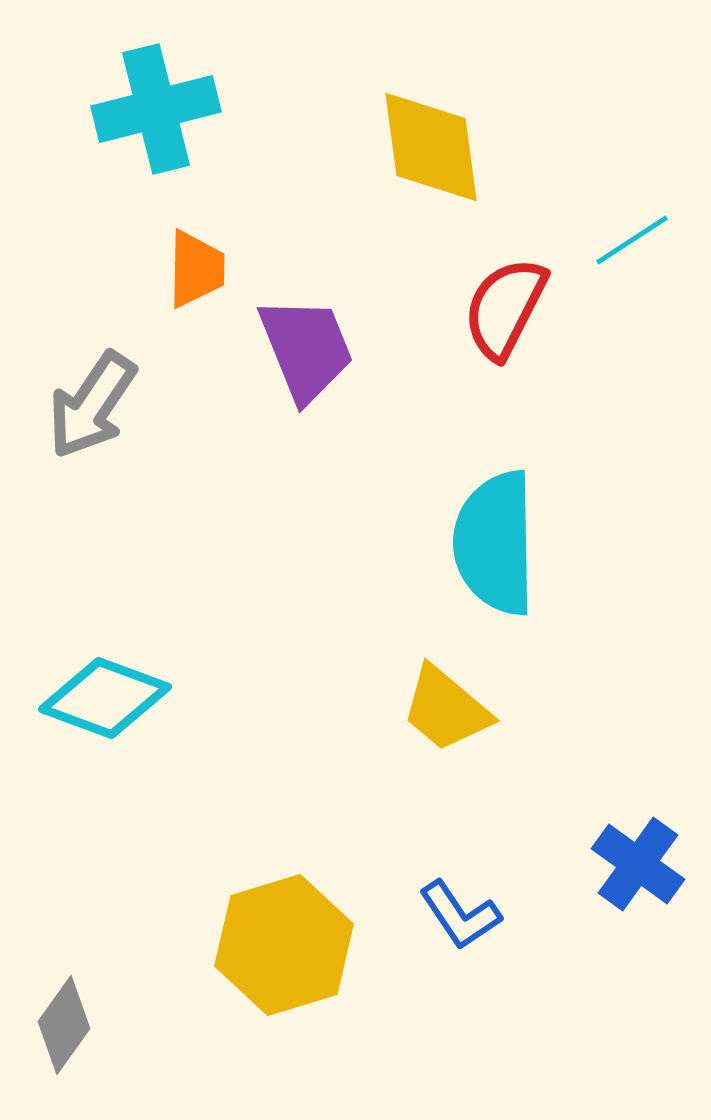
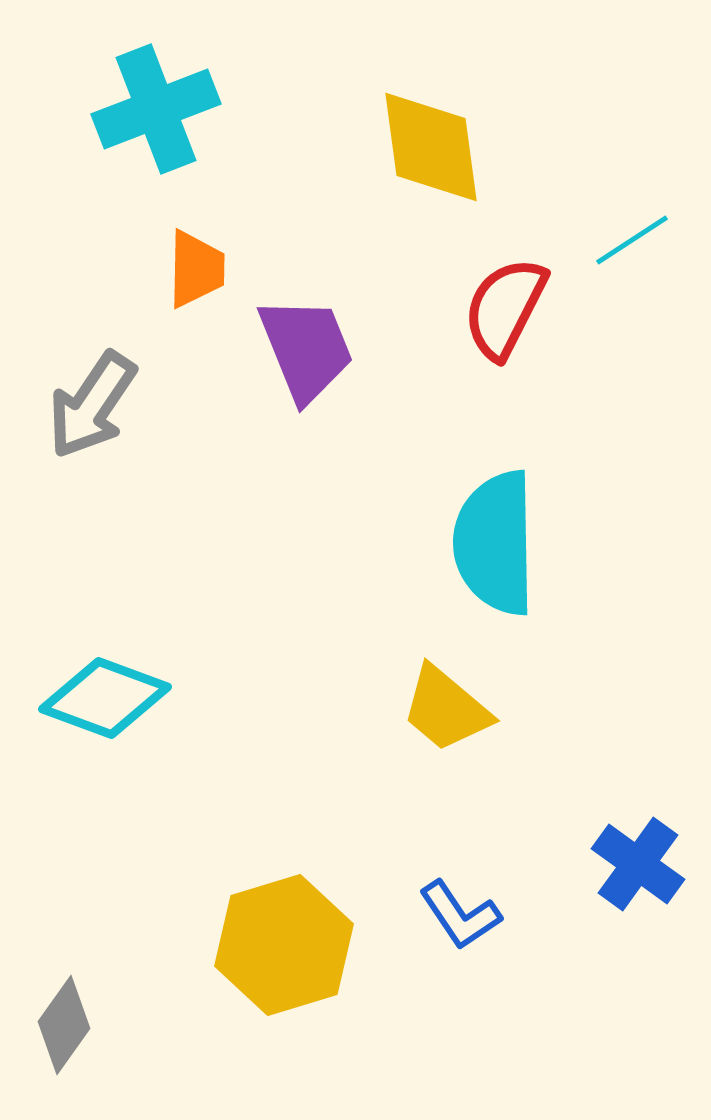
cyan cross: rotated 7 degrees counterclockwise
